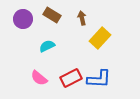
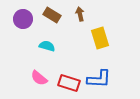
brown arrow: moved 2 px left, 4 px up
yellow rectangle: rotated 60 degrees counterclockwise
cyan semicircle: rotated 42 degrees clockwise
red rectangle: moved 2 px left, 5 px down; rotated 45 degrees clockwise
